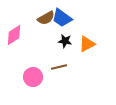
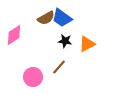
brown line: rotated 35 degrees counterclockwise
